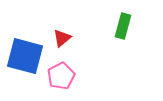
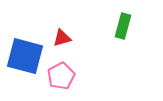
red triangle: rotated 24 degrees clockwise
